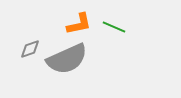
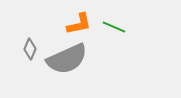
gray diamond: rotated 50 degrees counterclockwise
